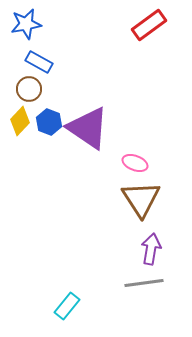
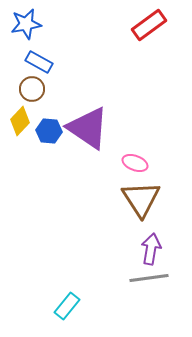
brown circle: moved 3 px right
blue hexagon: moved 9 px down; rotated 15 degrees counterclockwise
gray line: moved 5 px right, 5 px up
